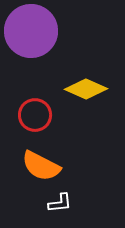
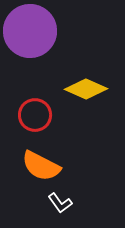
purple circle: moved 1 px left
white L-shape: rotated 60 degrees clockwise
